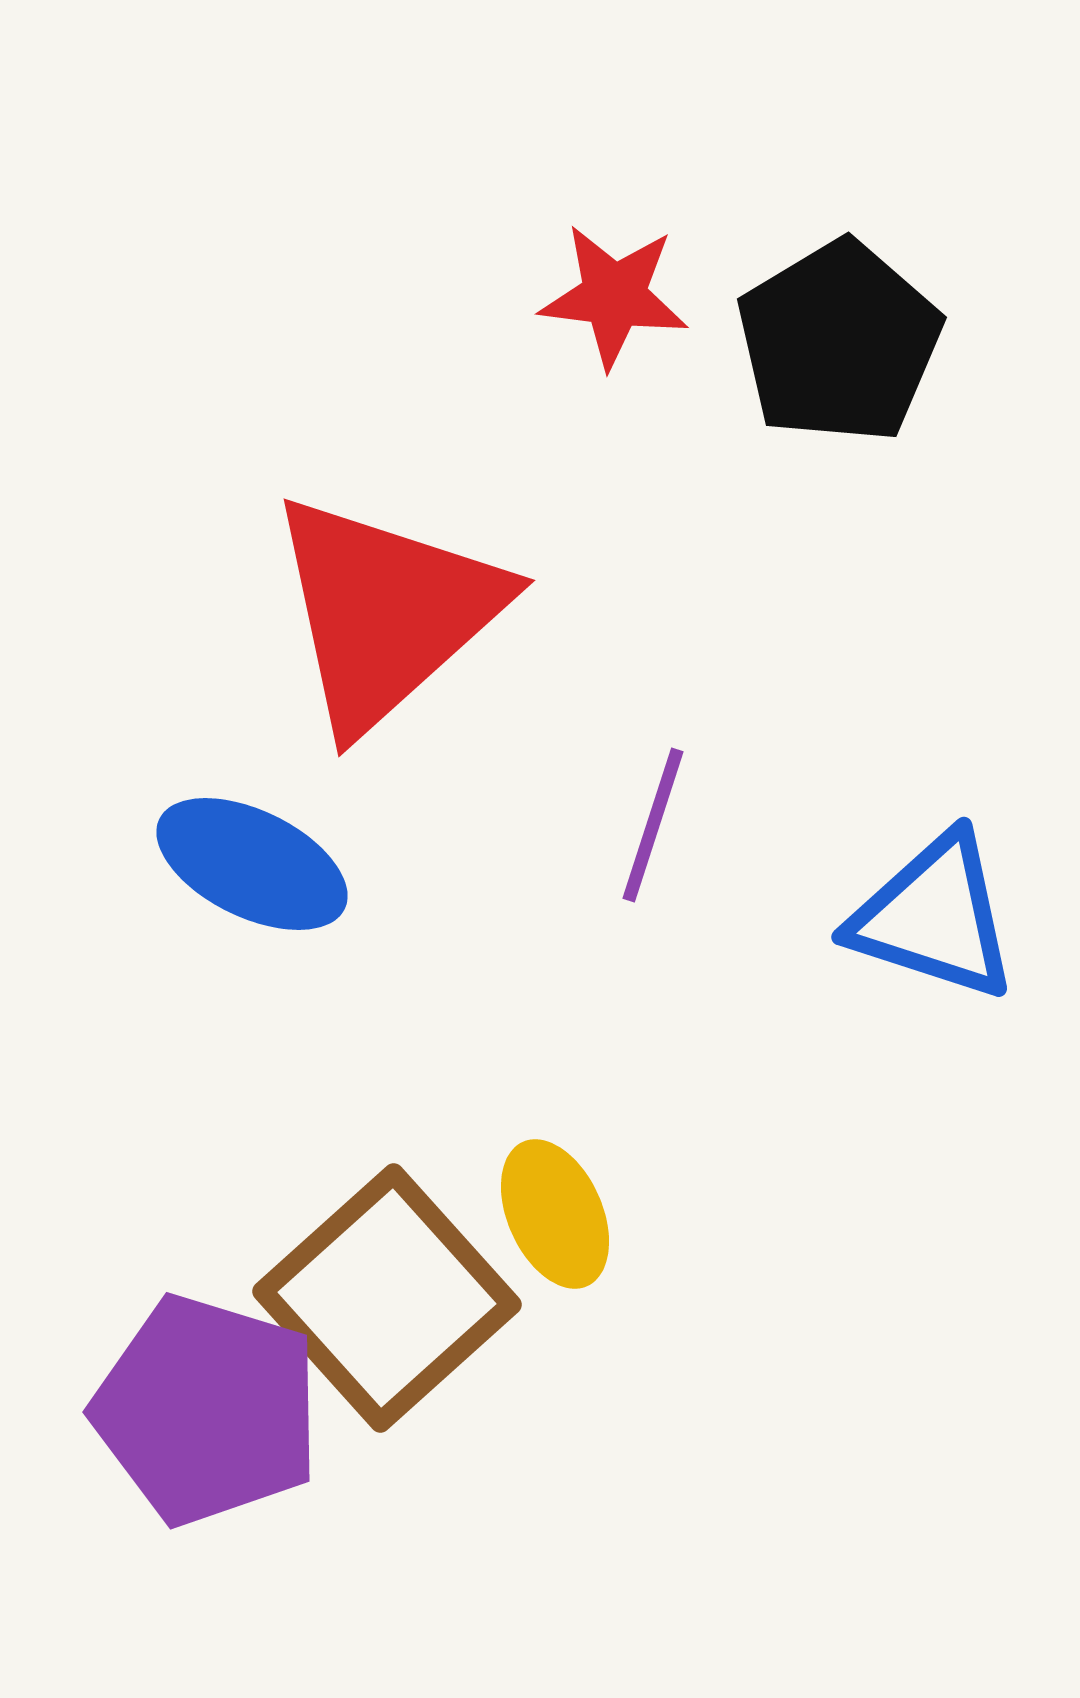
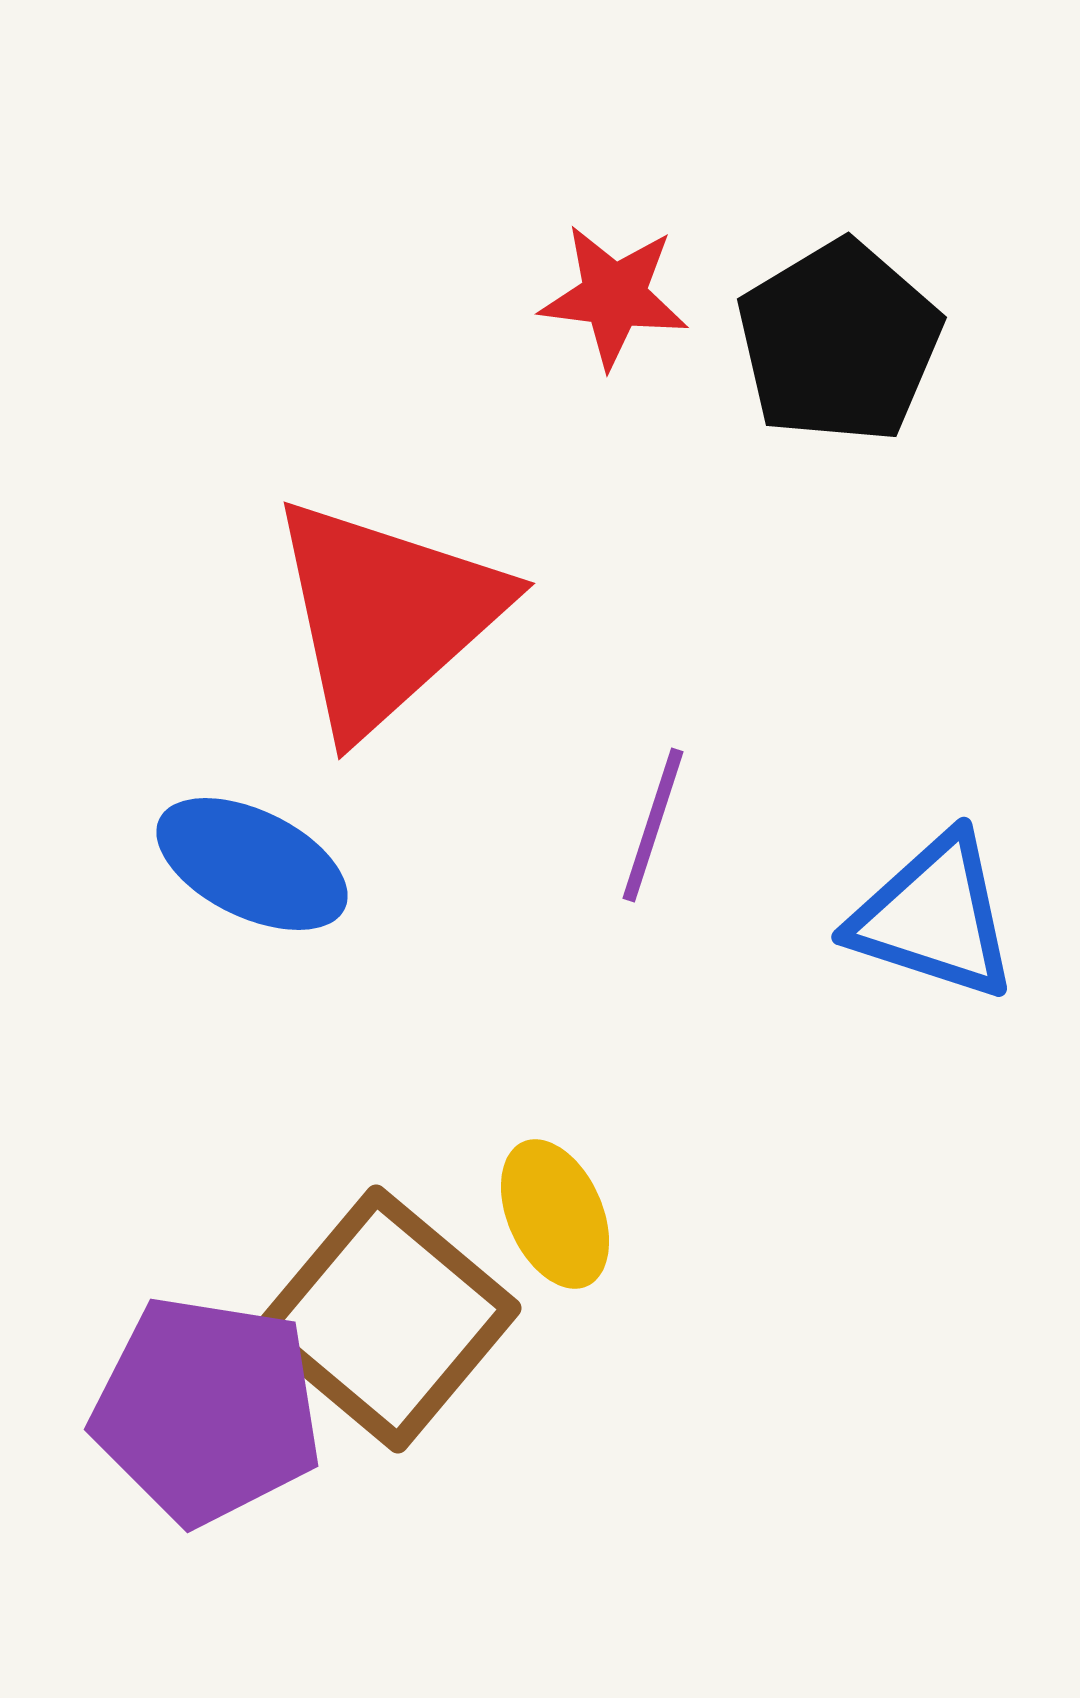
red triangle: moved 3 px down
brown square: moved 21 px down; rotated 8 degrees counterclockwise
purple pentagon: rotated 8 degrees counterclockwise
